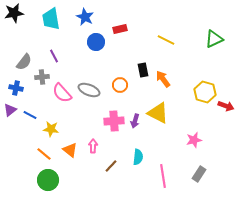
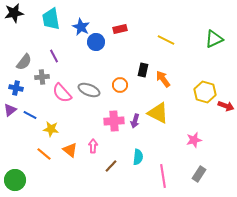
blue star: moved 4 px left, 10 px down
black rectangle: rotated 24 degrees clockwise
green circle: moved 33 px left
